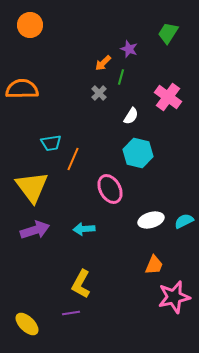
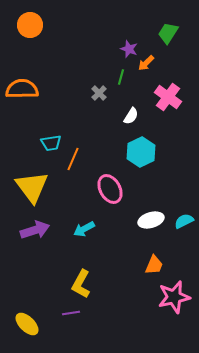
orange arrow: moved 43 px right
cyan hexagon: moved 3 px right, 1 px up; rotated 20 degrees clockwise
cyan arrow: rotated 25 degrees counterclockwise
